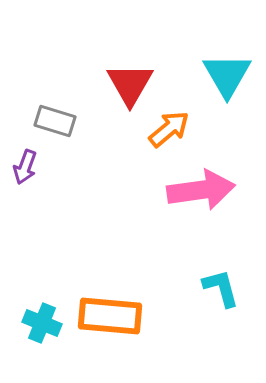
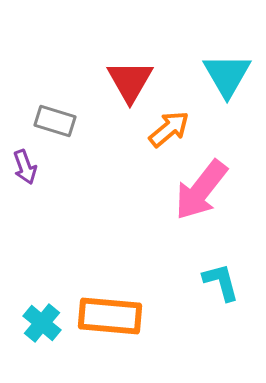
red triangle: moved 3 px up
purple arrow: rotated 40 degrees counterclockwise
pink arrow: rotated 136 degrees clockwise
cyan L-shape: moved 6 px up
cyan cross: rotated 18 degrees clockwise
